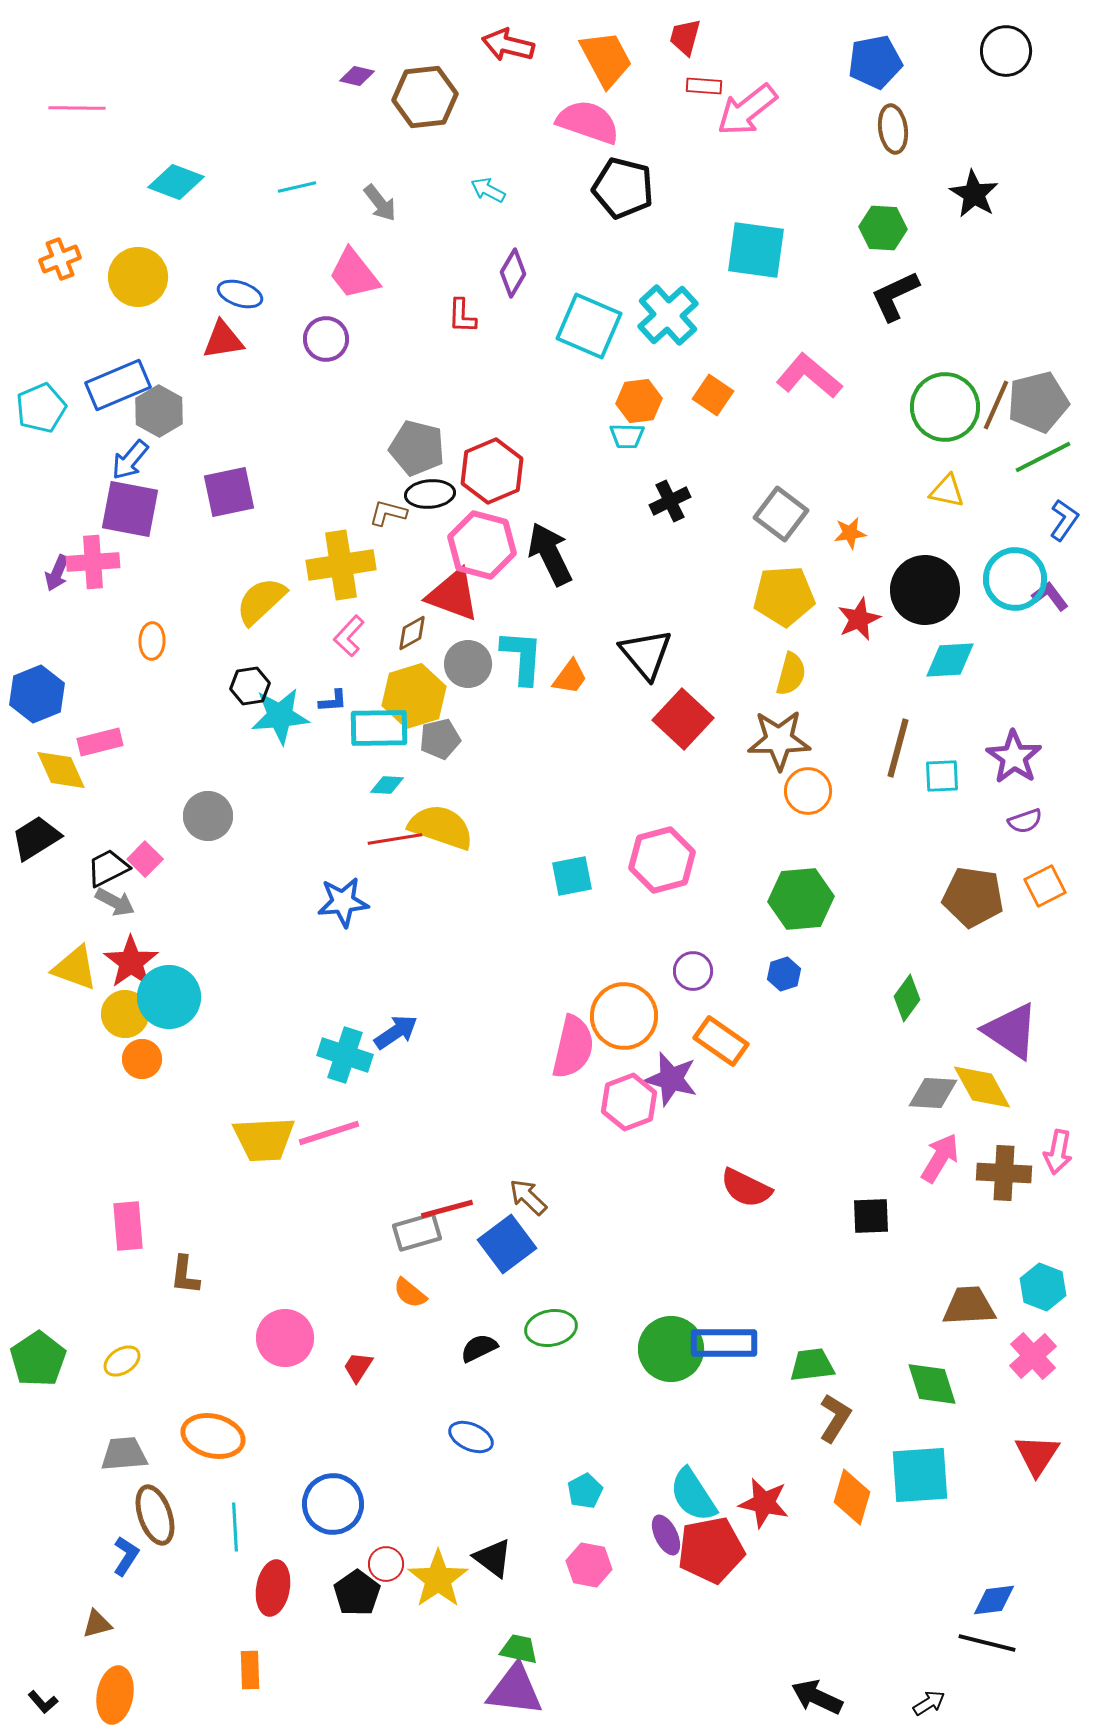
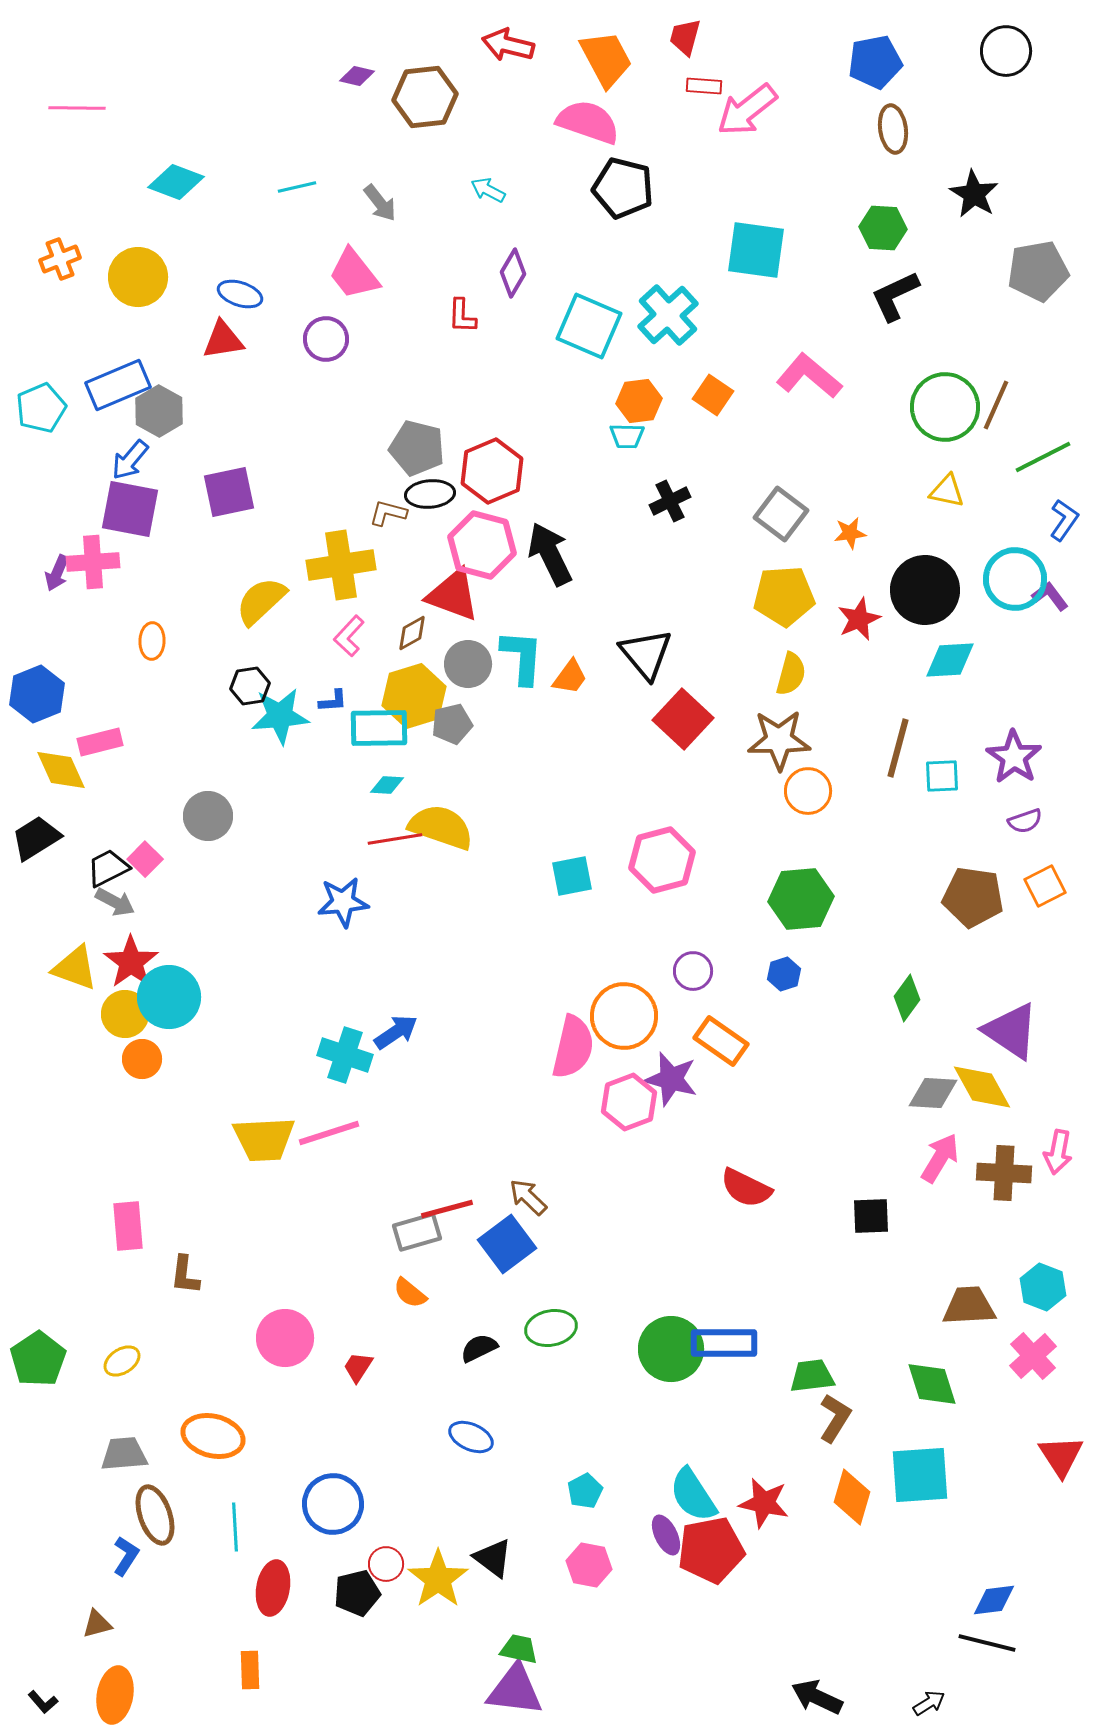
gray pentagon at (1038, 402): moved 131 px up; rotated 4 degrees clockwise
gray pentagon at (440, 739): moved 12 px right, 15 px up
green trapezoid at (812, 1365): moved 11 px down
red triangle at (1037, 1455): moved 24 px right, 1 px down; rotated 6 degrees counterclockwise
black pentagon at (357, 1593): rotated 21 degrees clockwise
